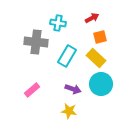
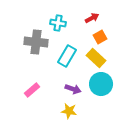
orange square: rotated 16 degrees counterclockwise
